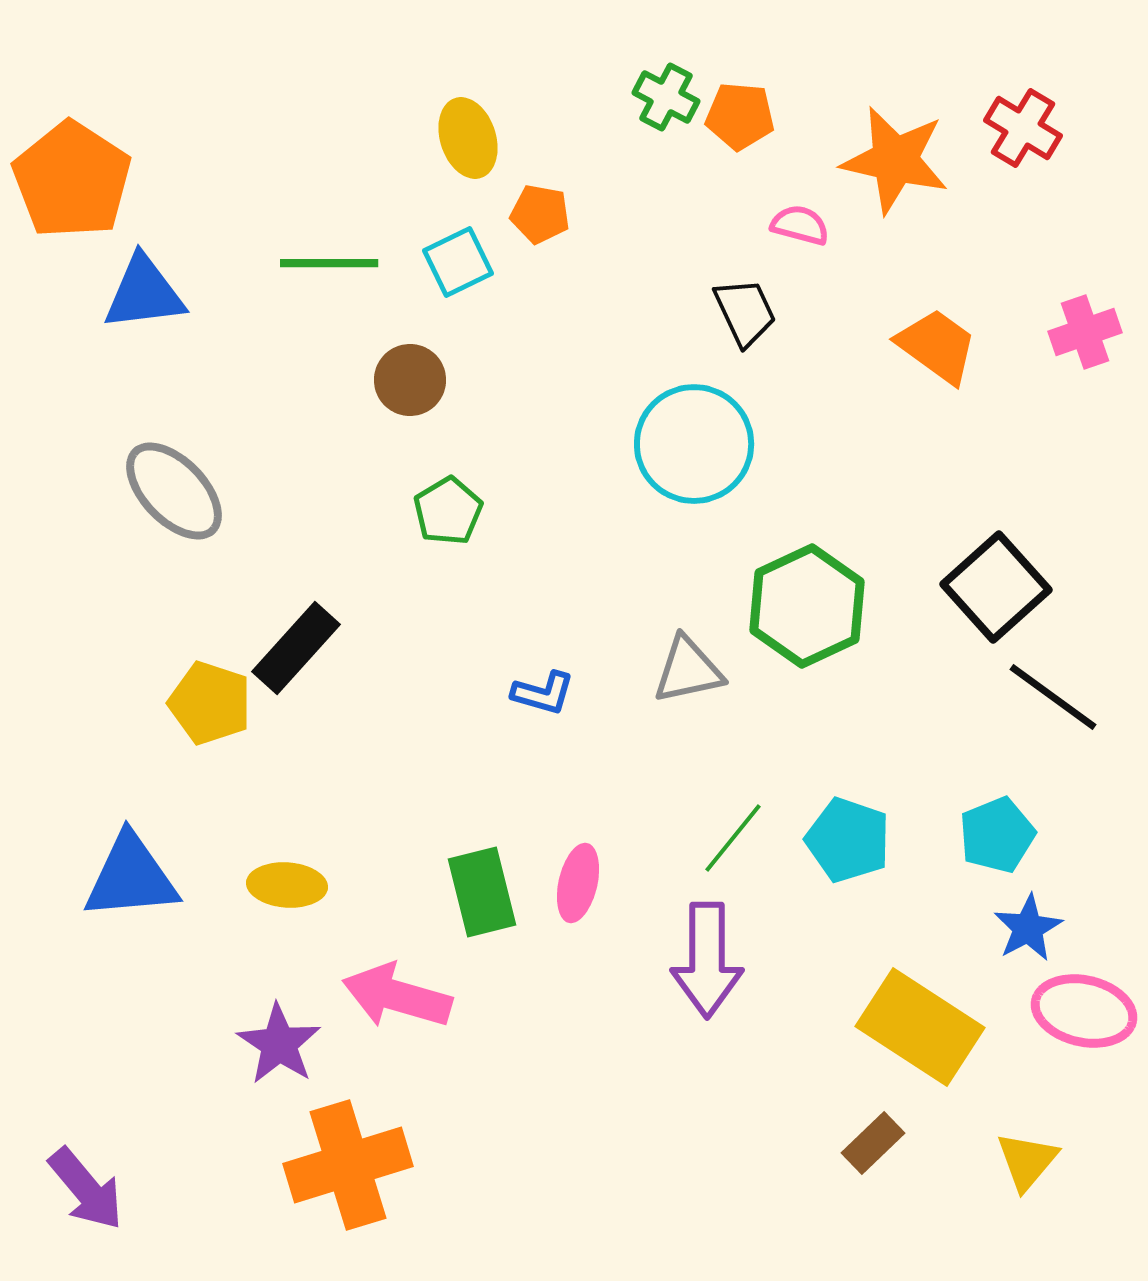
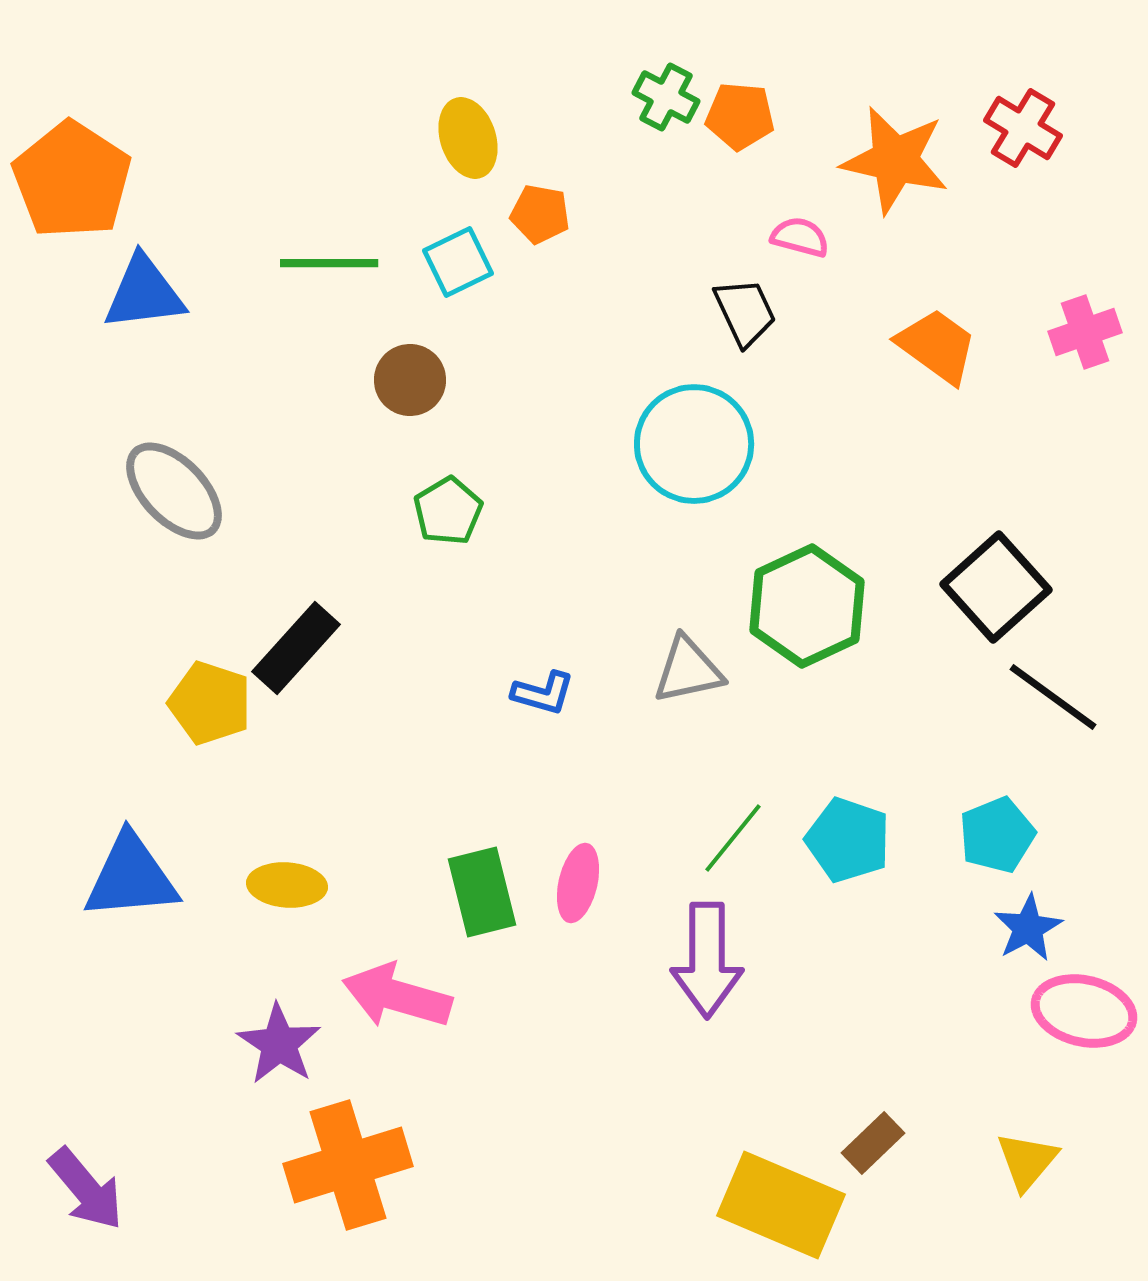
pink semicircle at (800, 225): moved 12 px down
yellow rectangle at (920, 1027): moved 139 px left, 178 px down; rotated 10 degrees counterclockwise
